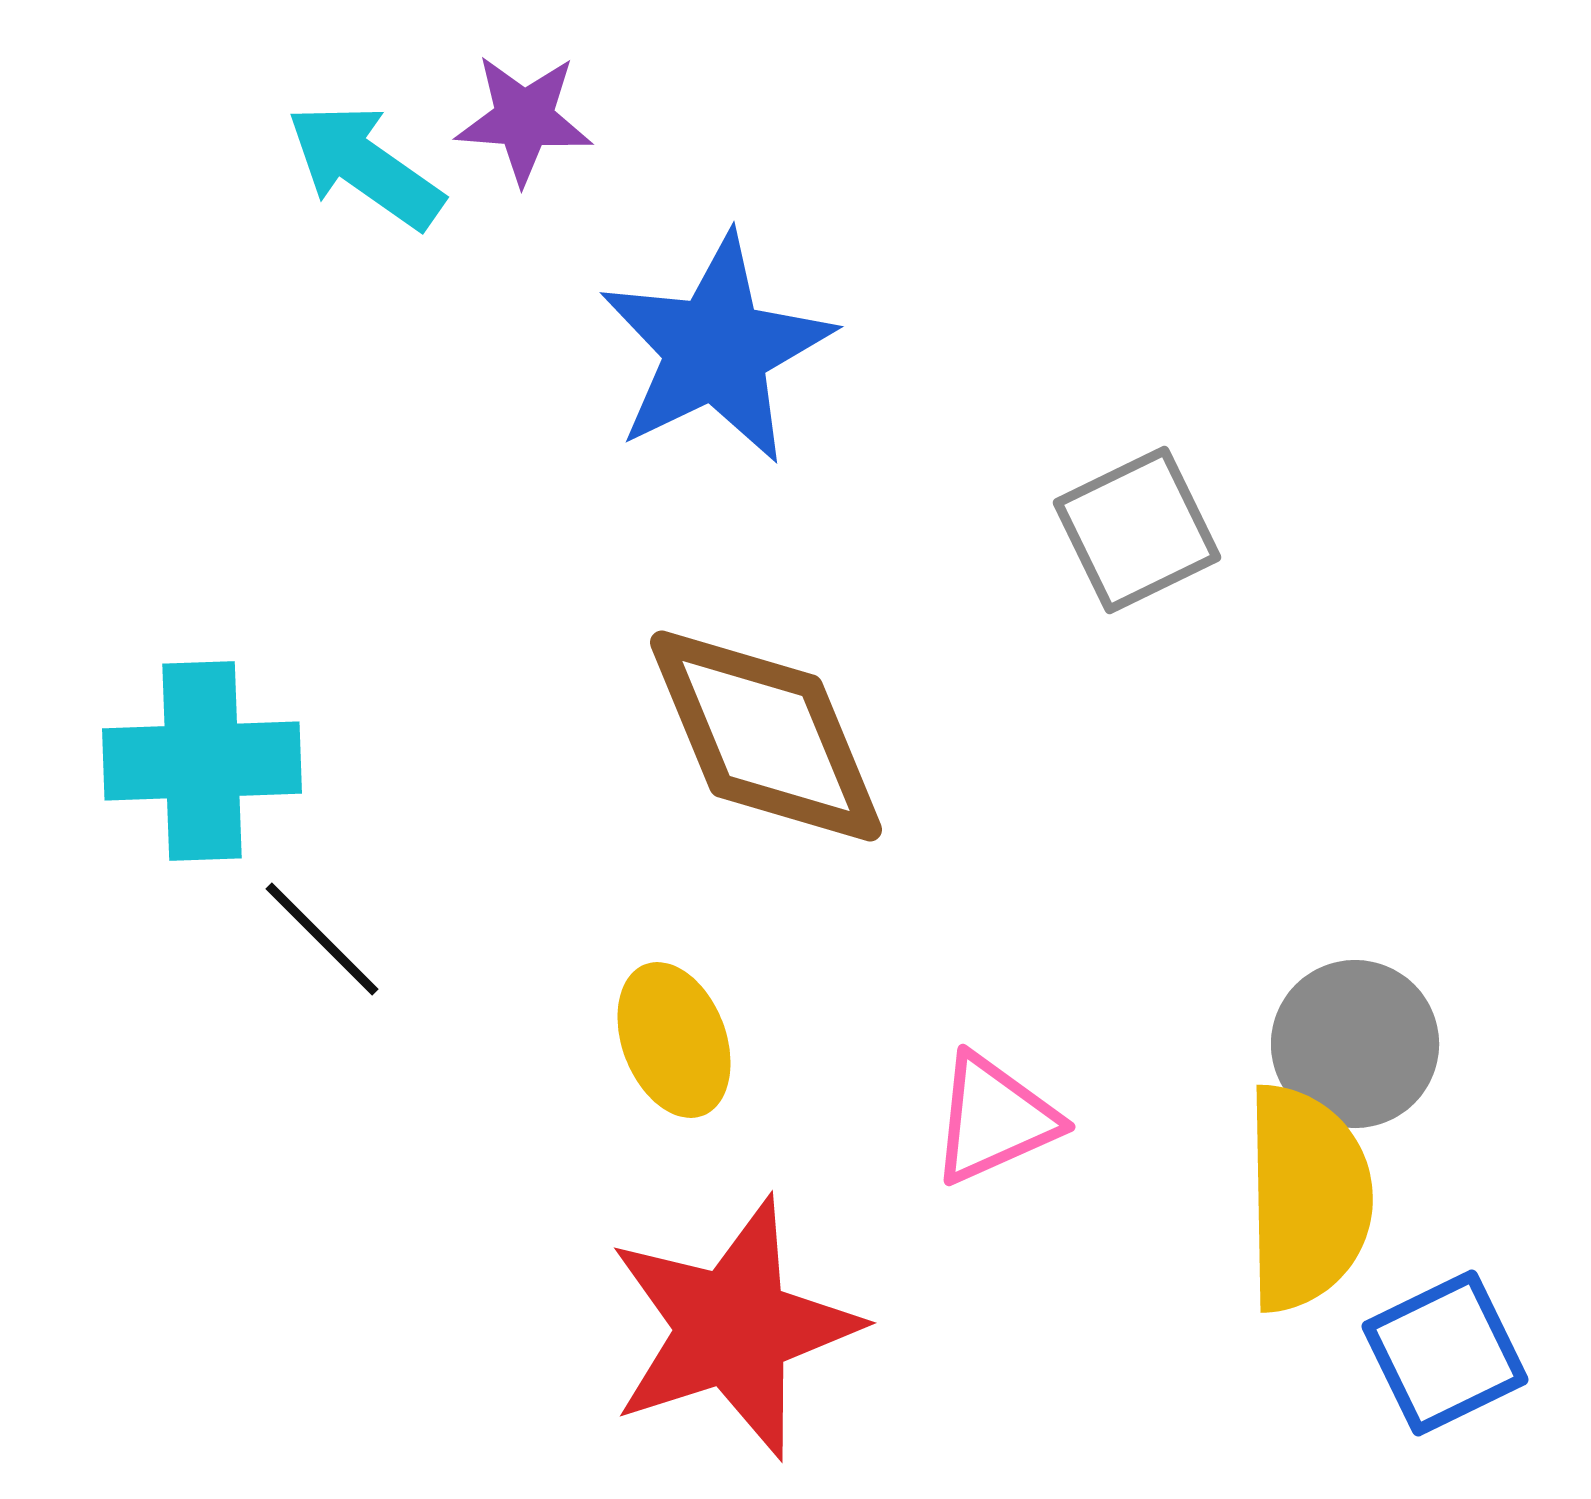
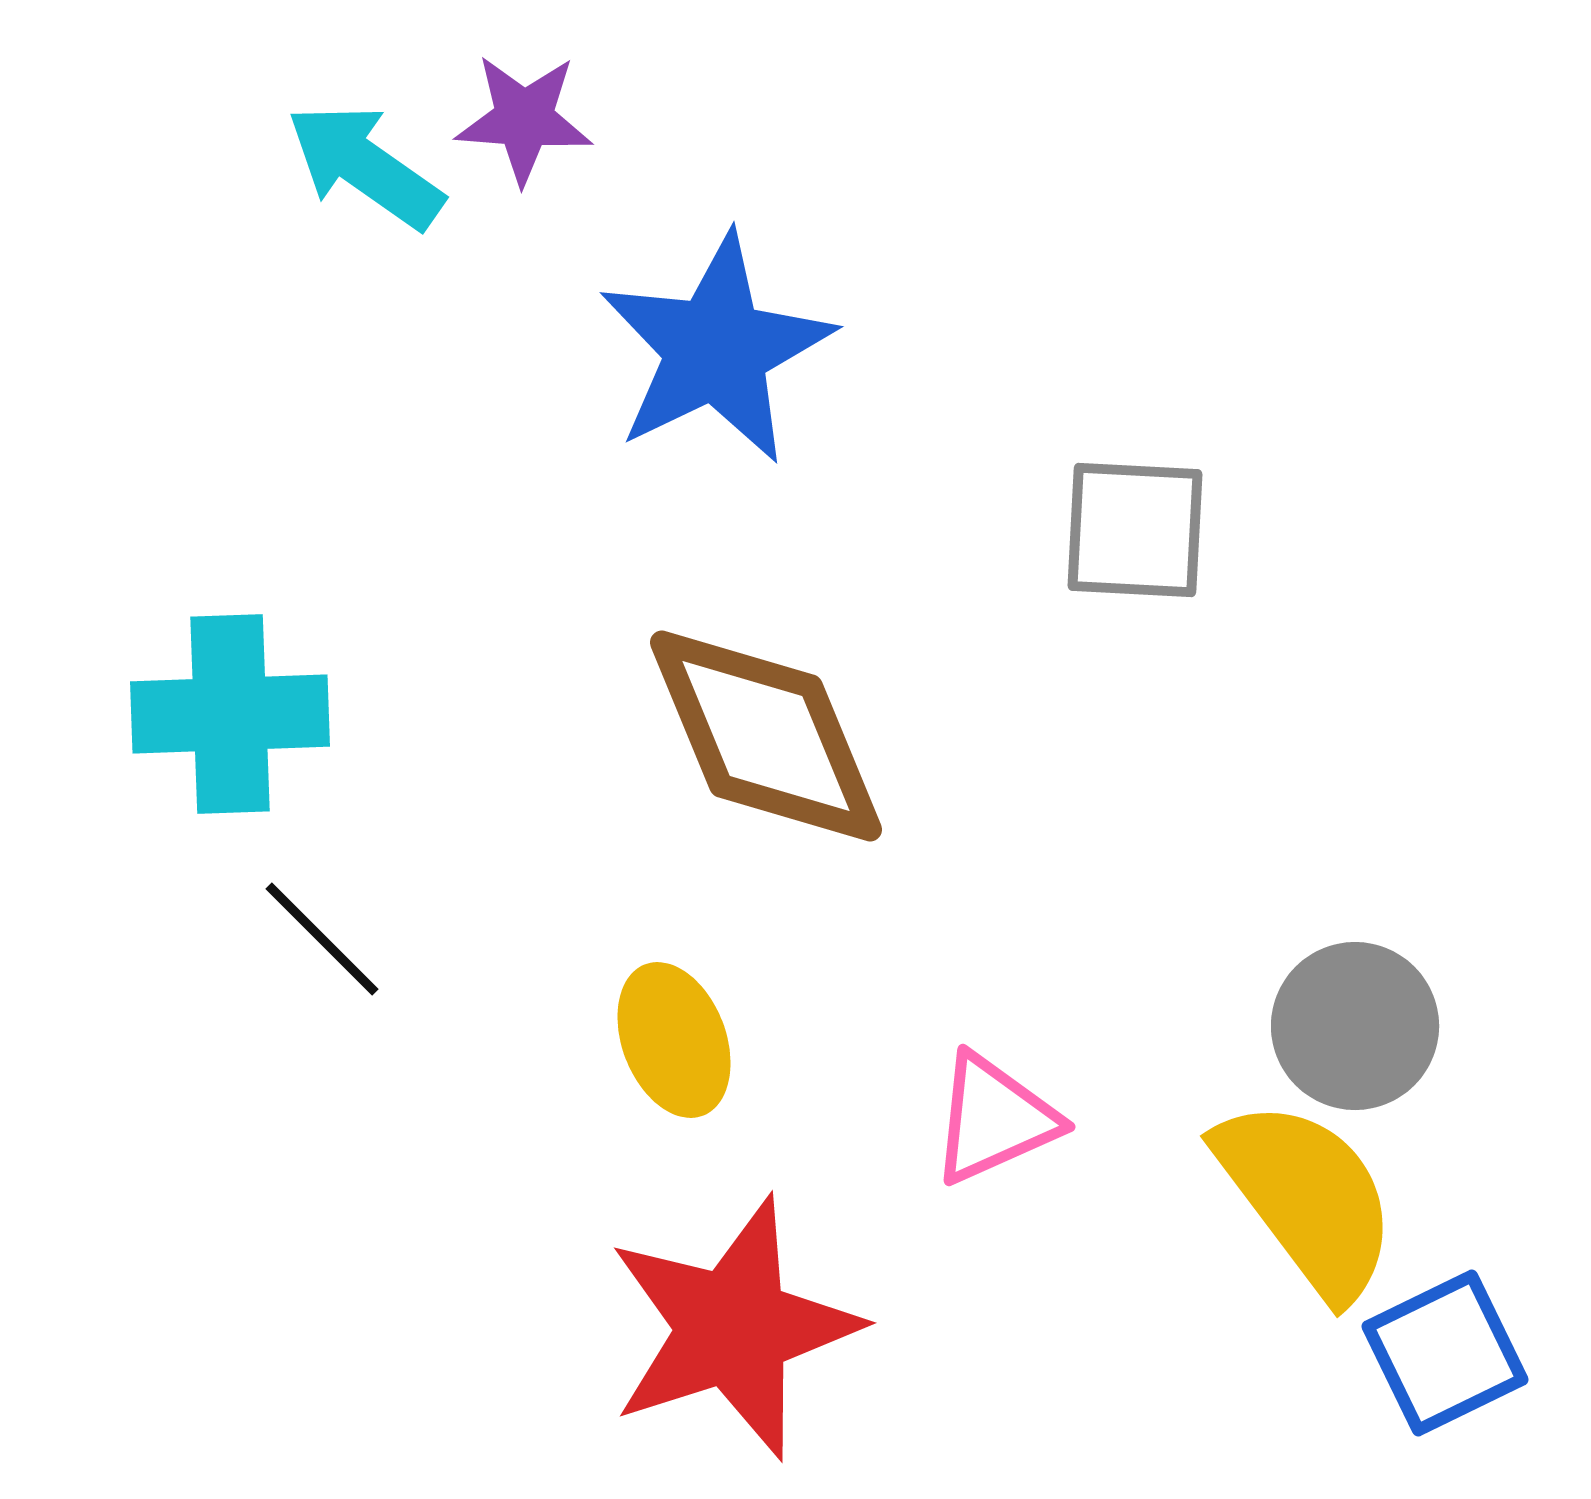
gray square: moved 2 px left; rotated 29 degrees clockwise
cyan cross: moved 28 px right, 47 px up
gray circle: moved 18 px up
yellow semicircle: rotated 36 degrees counterclockwise
